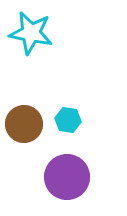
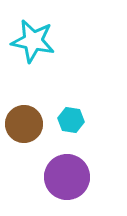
cyan star: moved 2 px right, 8 px down
cyan hexagon: moved 3 px right
